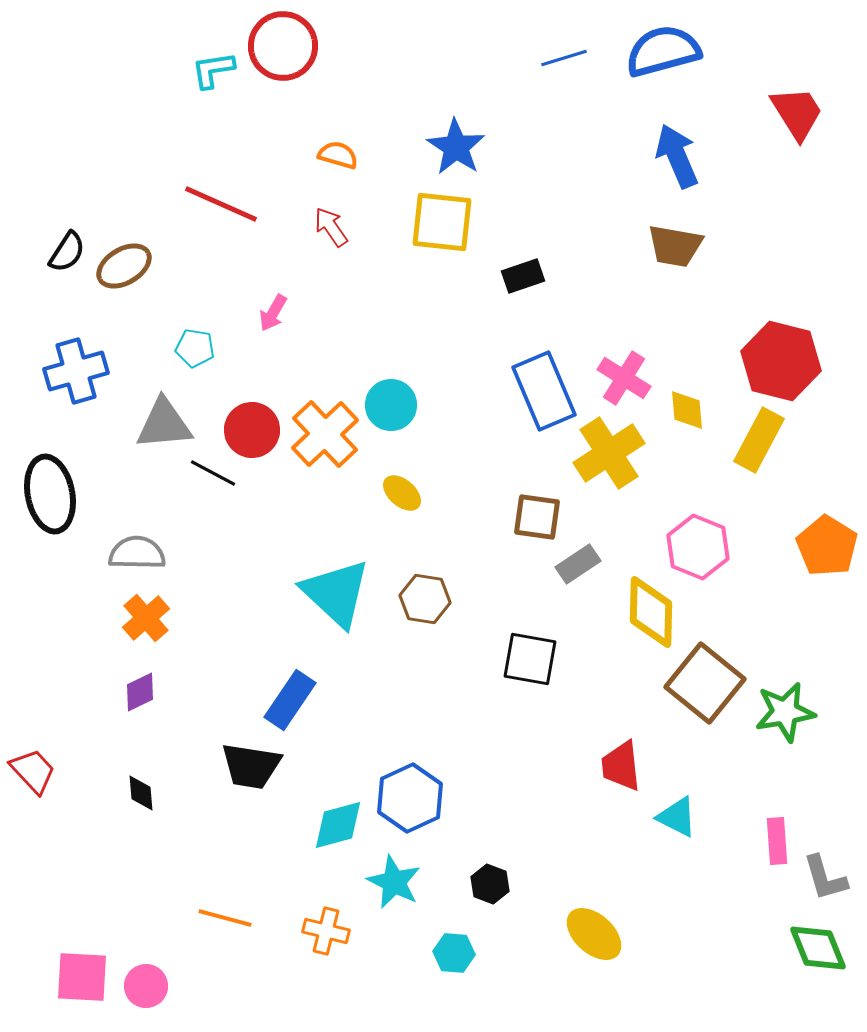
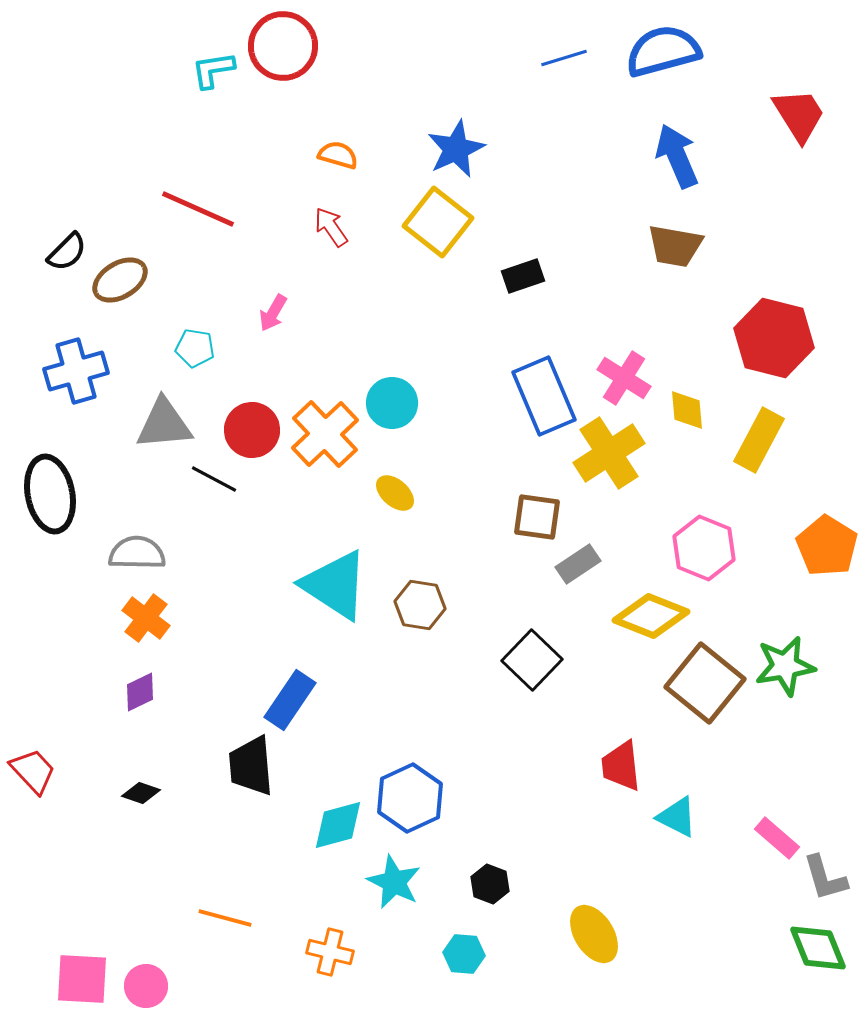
red trapezoid at (797, 113): moved 2 px right, 2 px down
blue star at (456, 147): moved 2 px down; rotated 14 degrees clockwise
red line at (221, 204): moved 23 px left, 5 px down
yellow square at (442, 222): moved 4 px left; rotated 32 degrees clockwise
black semicircle at (67, 252): rotated 12 degrees clockwise
brown ellipse at (124, 266): moved 4 px left, 14 px down
red hexagon at (781, 361): moved 7 px left, 23 px up
blue rectangle at (544, 391): moved 5 px down
cyan circle at (391, 405): moved 1 px right, 2 px up
black line at (213, 473): moved 1 px right, 6 px down
yellow ellipse at (402, 493): moved 7 px left
pink hexagon at (698, 547): moved 6 px right, 1 px down
cyan triangle at (336, 593): moved 1 px left, 8 px up; rotated 10 degrees counterclockwise
brown hexagon at (425, 599): moved 5 px left, 6 px down
yellow diamond at (651, 612): moved 4 px down; rotated 70 degrees counterclockwise
orange cross at (146, 618): rotated 12 degrees counterclockwise
black square at (530, 659): moved 2 px right, 1 px down; rotated 34 degrees clockwise
green star at (785, 712): moved 46 px up
black trapezoid at (251, 766): rotated 76 degrees clockwise
black diamond at (141, 793): rotated 66 degrees counterclockwise
pink rectangle at (777, 841): moved 3 px up; rotated 45 degrees counterclockwise
orange cross at (326, 931): moved 4 px right, 21 px down
yellow ellipse at (594, 934): rotated 16 degrees clockwise
cyan hexagon at (454, 953): moved 10 px right, 1 px down
pink square at (82, 977): moved 2 px down
